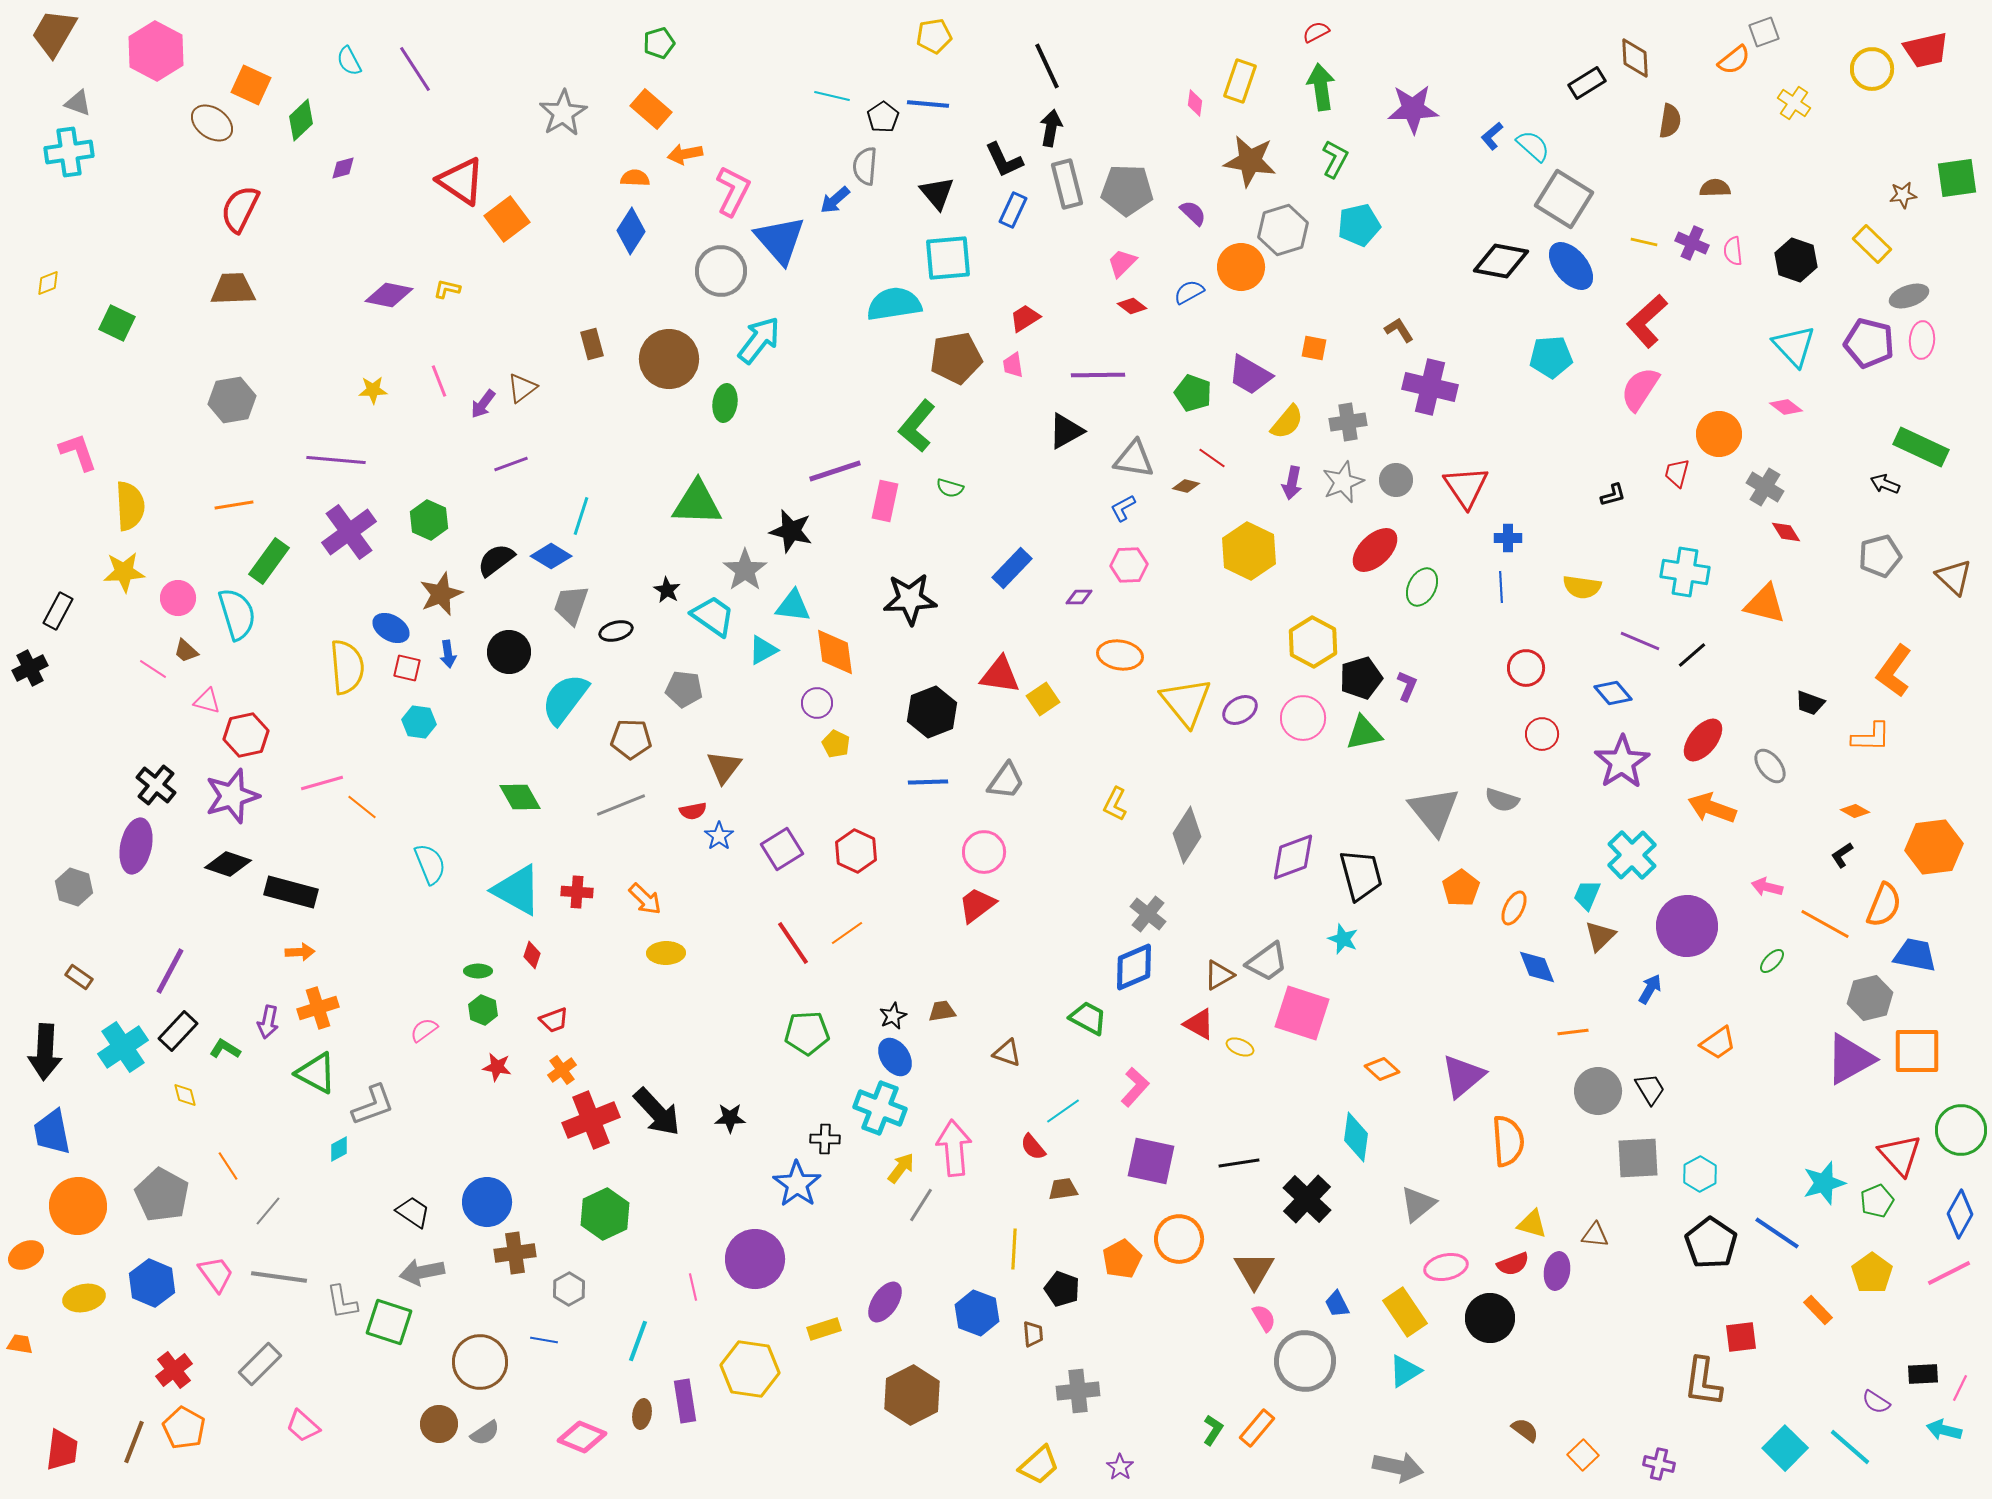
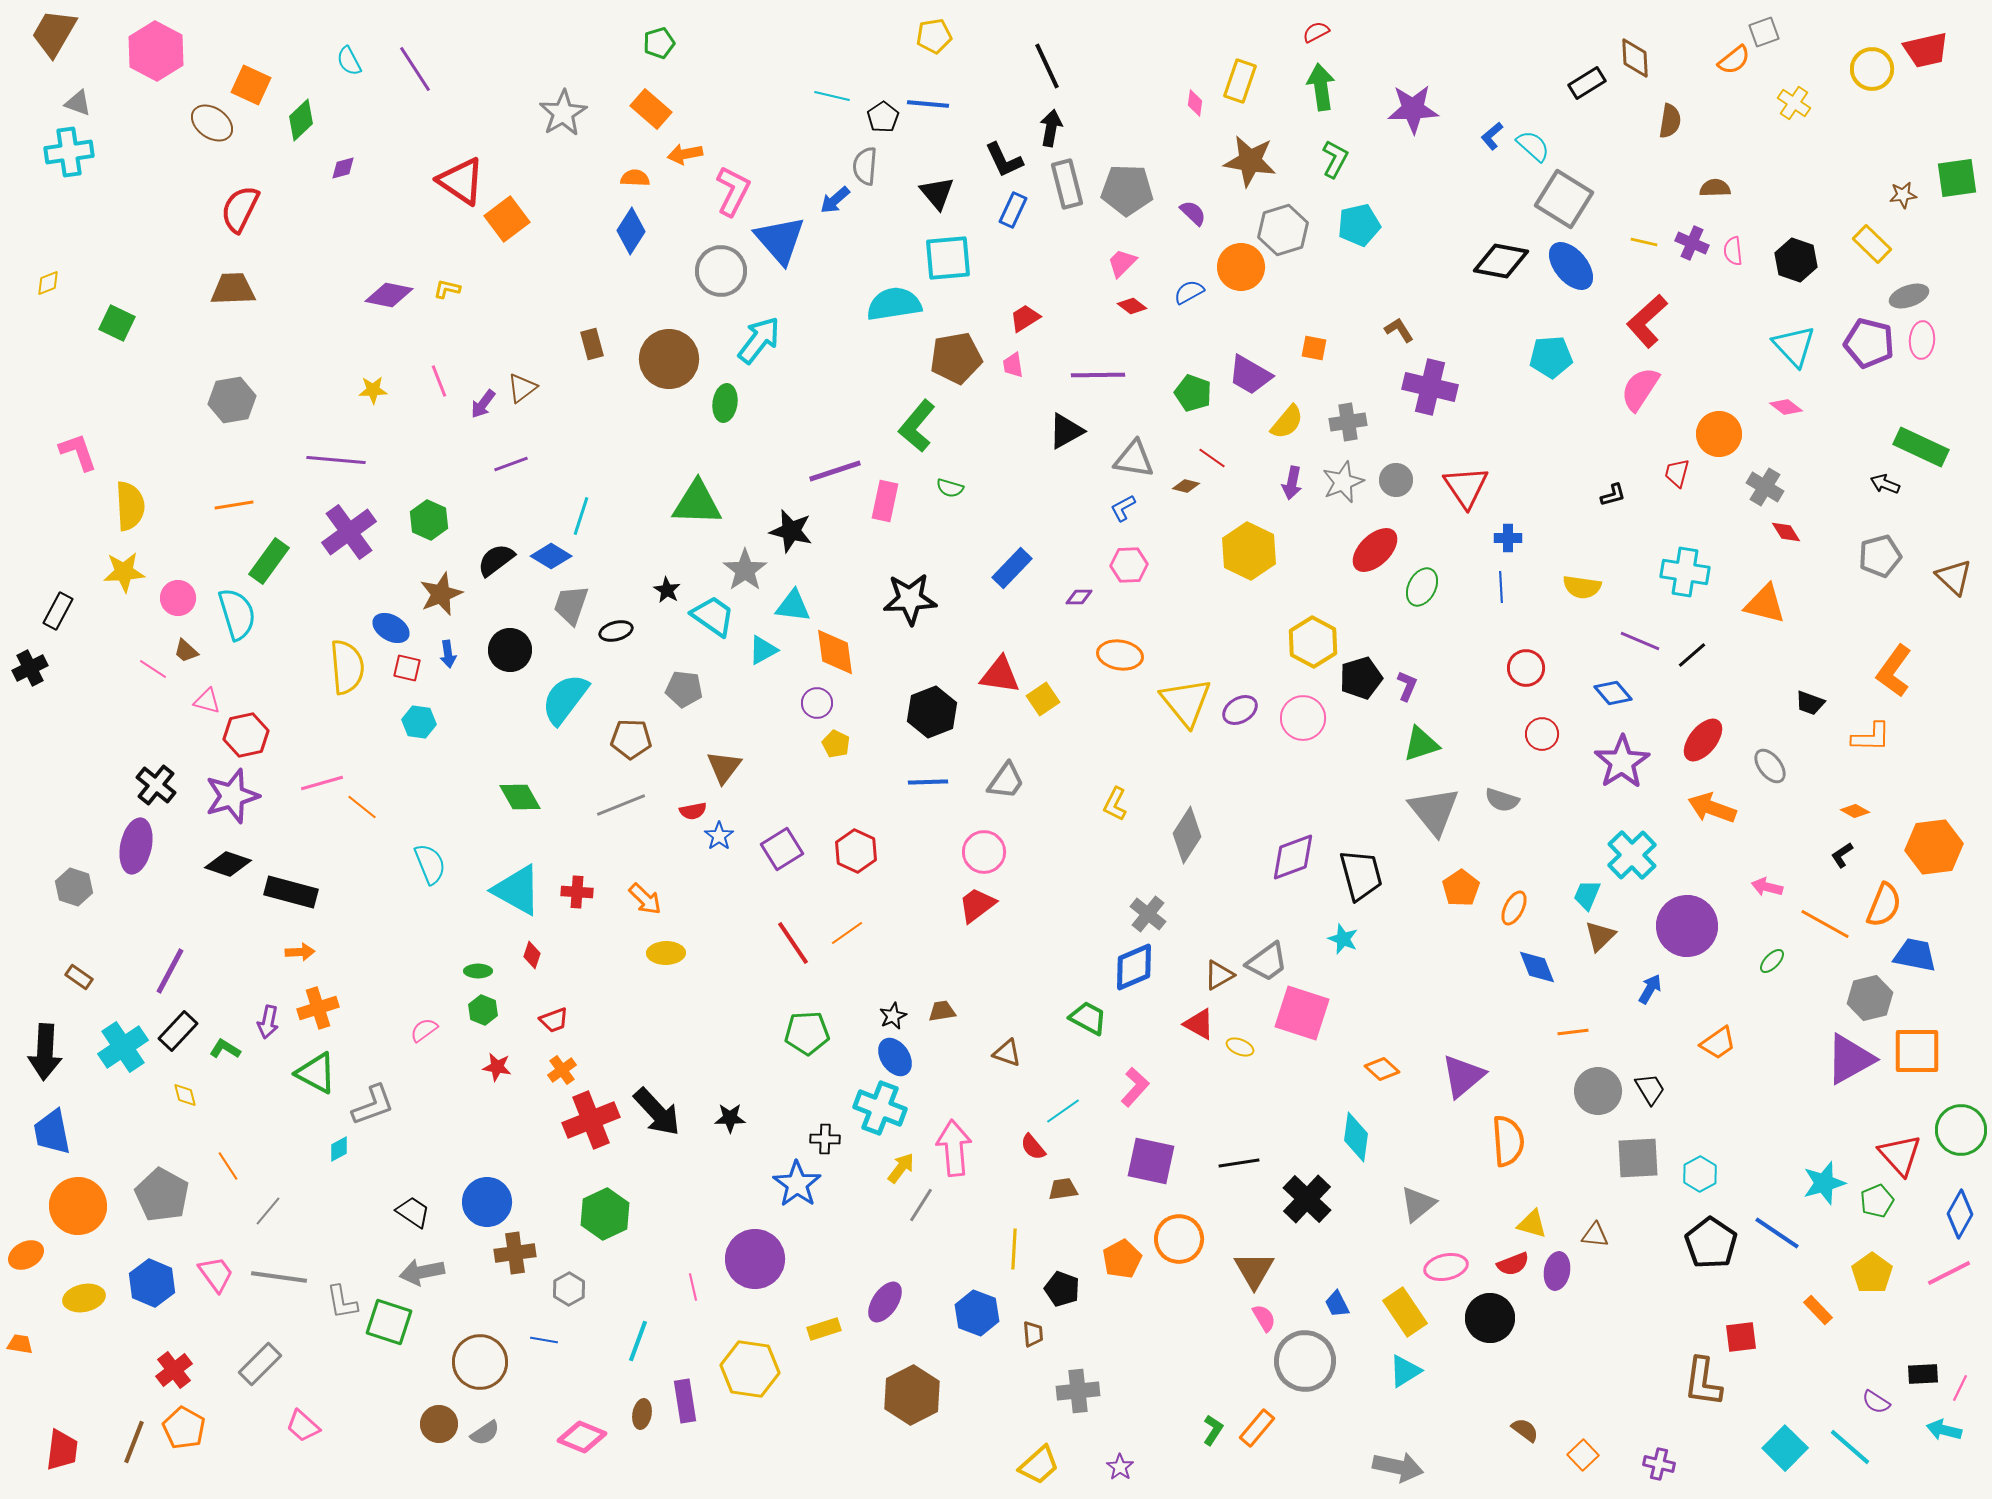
black circle at (509, 652): moved 1 px right, 2 px up
green triangle at (1364, 733): moved 57 px right, 11 px down; rotated 6 degrees counterclockwise
